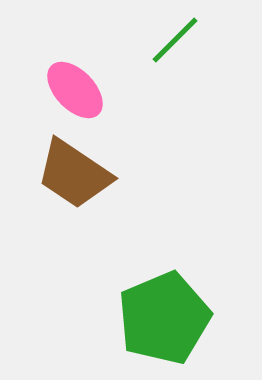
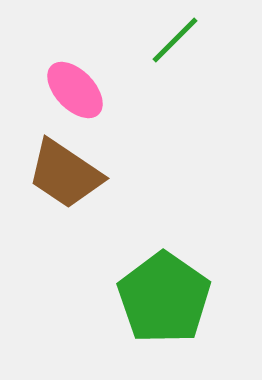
brown trapezoid: moved 9 px left
green pentagon: moved 20 px up; rotated 14 degrees counterclockwise
